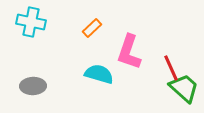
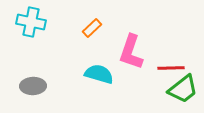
pink L-shape: moved 2 px right
red line: rotated 68 degrees counterclockwise
green trapezoid: moved 1 px left, 1 px down; rotated 100 degrees clockwise
